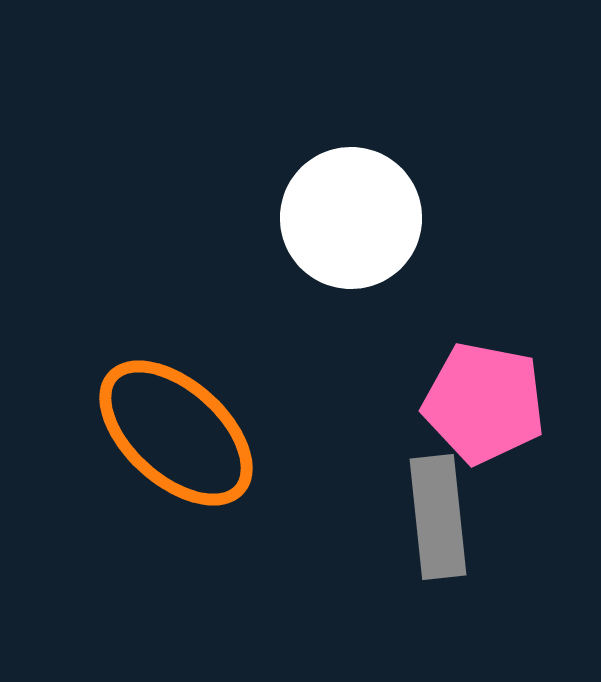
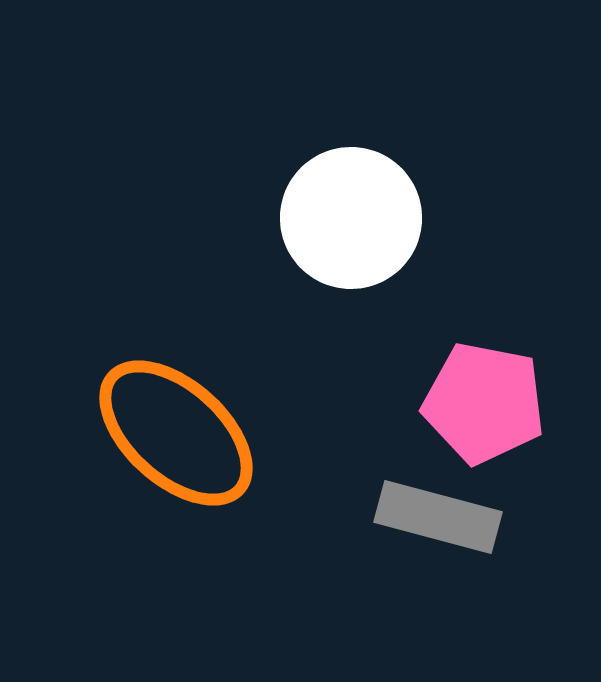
gray rectangle: rotated 69 degrees counterclockwise
